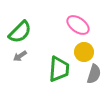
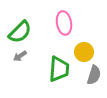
pink ellipse: moved 14 px left, 2 px up; rotated 45 degrees clockwise
gray semicircle: moved 1 px down
